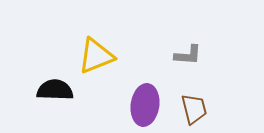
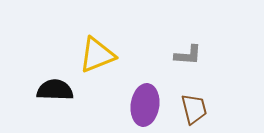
yellow triangle: moved 1 px right, 1 px up
